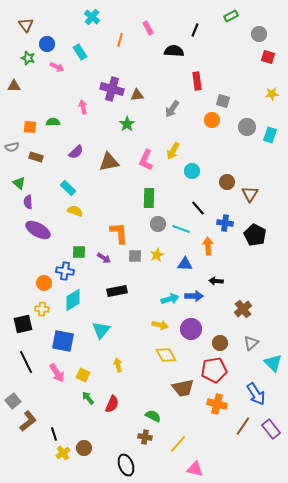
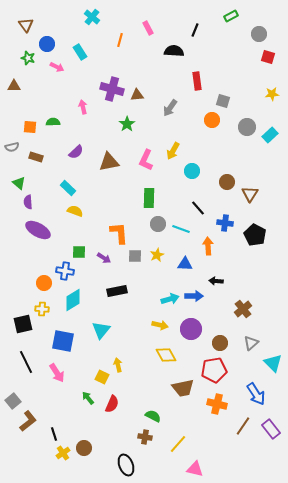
gray arrow at (172, 109): moved 2 px left, 1 px up
cyan rectangle at (270, 135): rotated 28 degrees clockwise
yellow square at (83, 375): moved 19 px right, 2 px down
